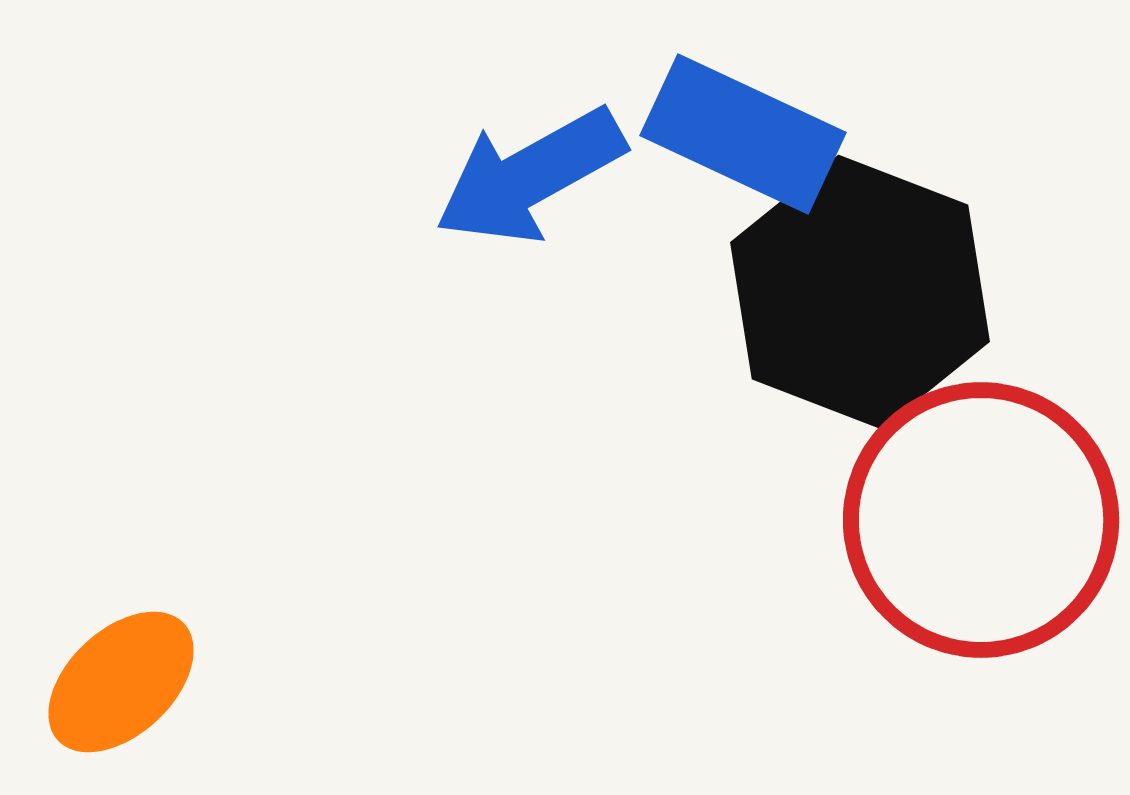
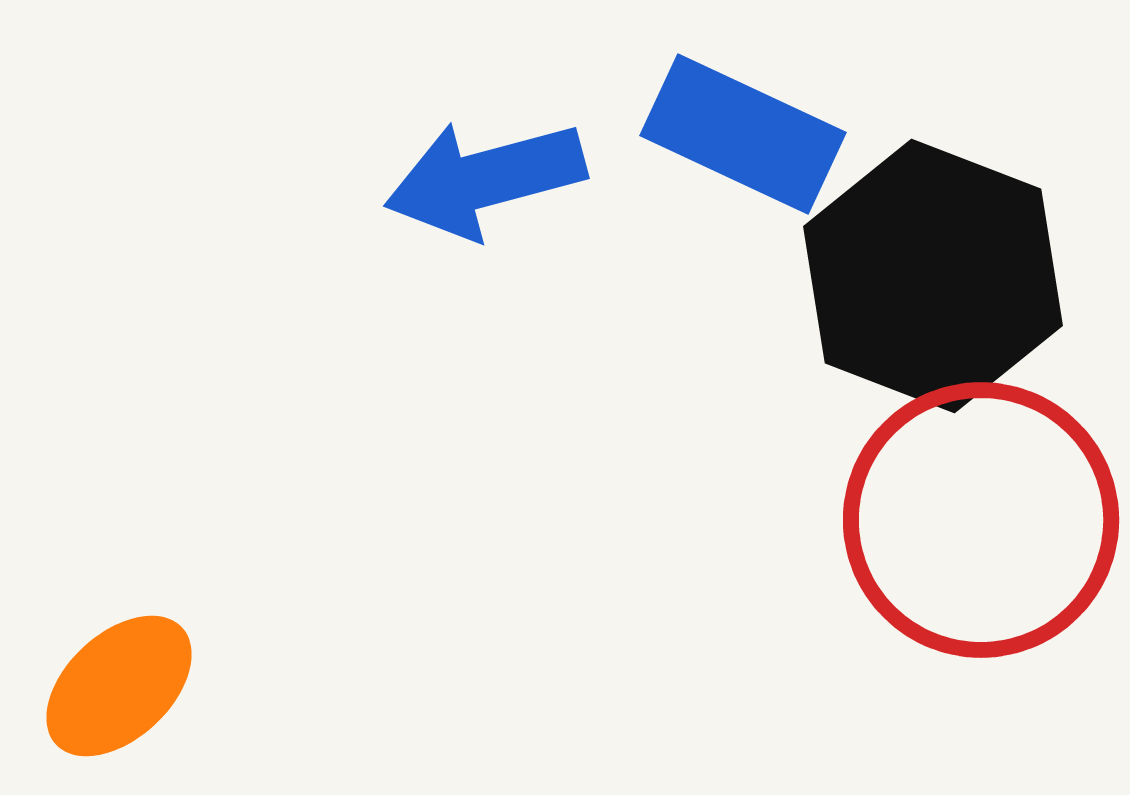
blue arrow: moved 45 px left, 3 px down; rotated 14 degrees clockwise
black hexagon: moved 73 px right, 16 px up
orange ellipse: moved 2 px left, 4 px down
